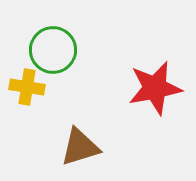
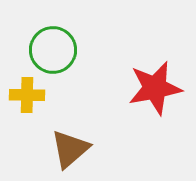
yellow cross: moved 8 px down; rotated 8 degrees counterclockwise
brown triangle: moved 10 px left, 2 px down; rotated 24 degrees counterclockwise
